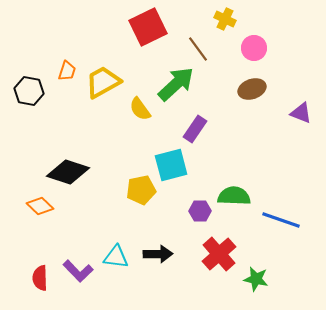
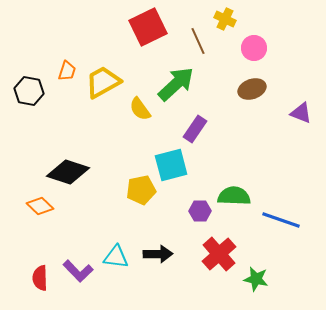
brown line: moved 8 px up; rotated 12 degrees clockwise
